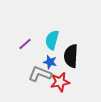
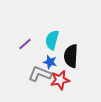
red star: moved 2 px up
